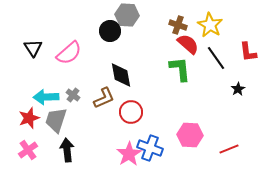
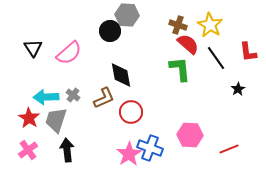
red star: rotated 20 degrees counterclockwise
